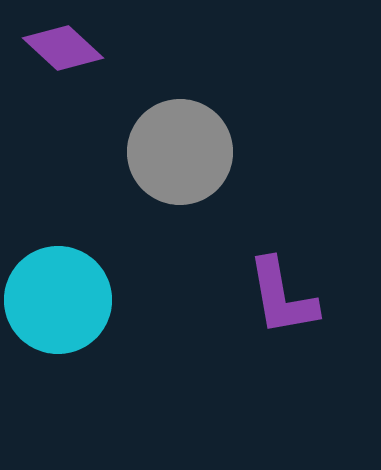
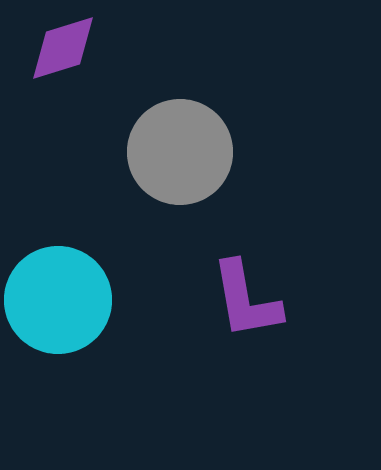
purple diamond: rotated 60 degrees counterclockwise
purple L-shape: moved 36 px left, 3 px down
